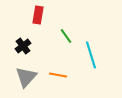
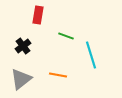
green line: rotated 35 degrees counterclockwise
gray triangle: moved 5 px left, 2 px down; rotated 10 degrees clockwise
